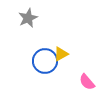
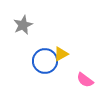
gray star: moved 5 px left, 7 px down
pink semicircle: moved 2 px left, 2 px up; rotated 12 degrees counterclockwise
